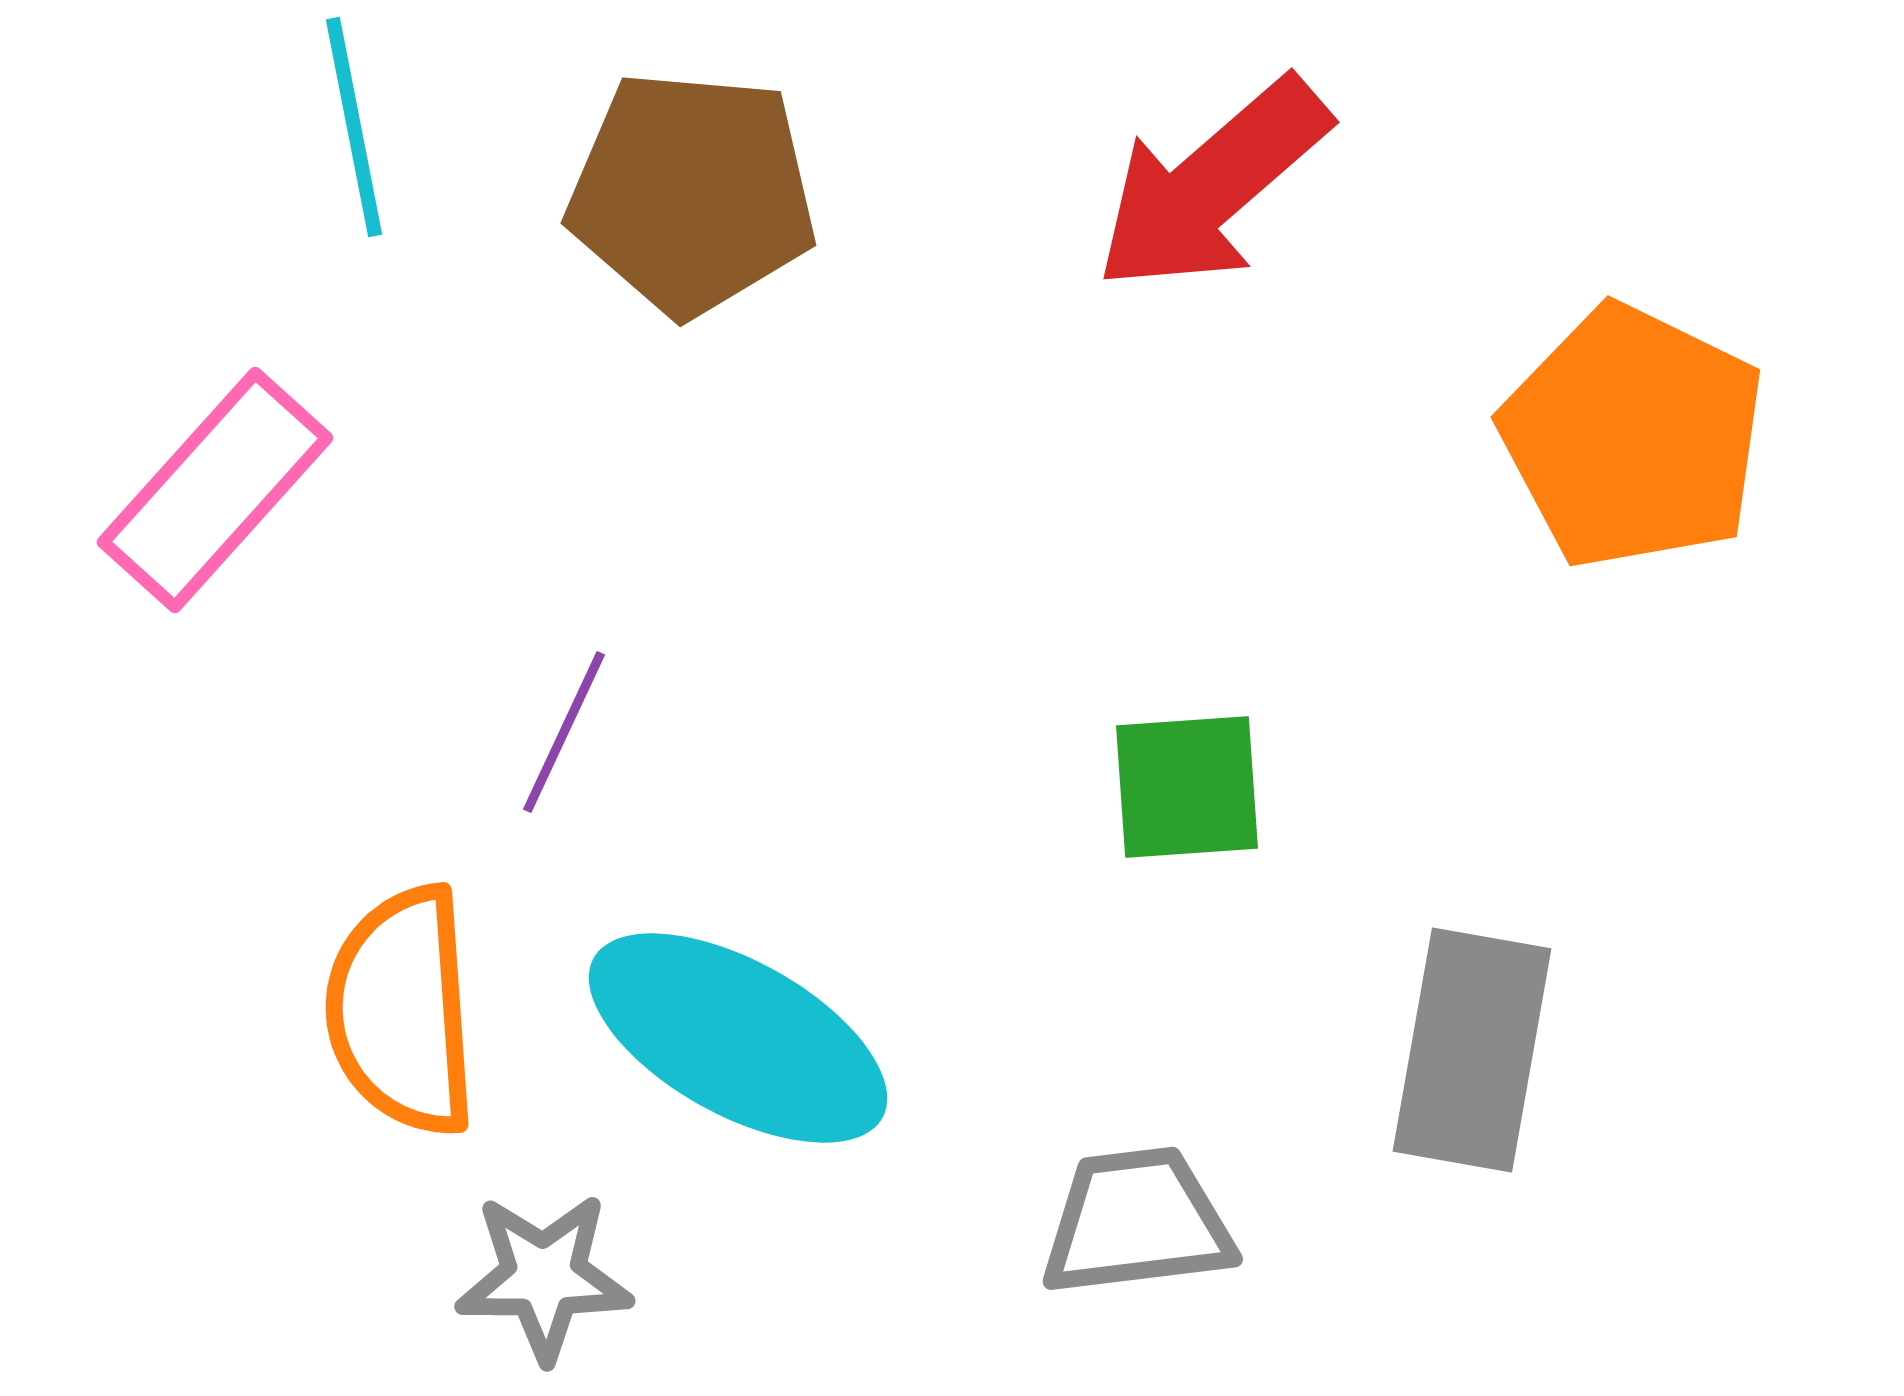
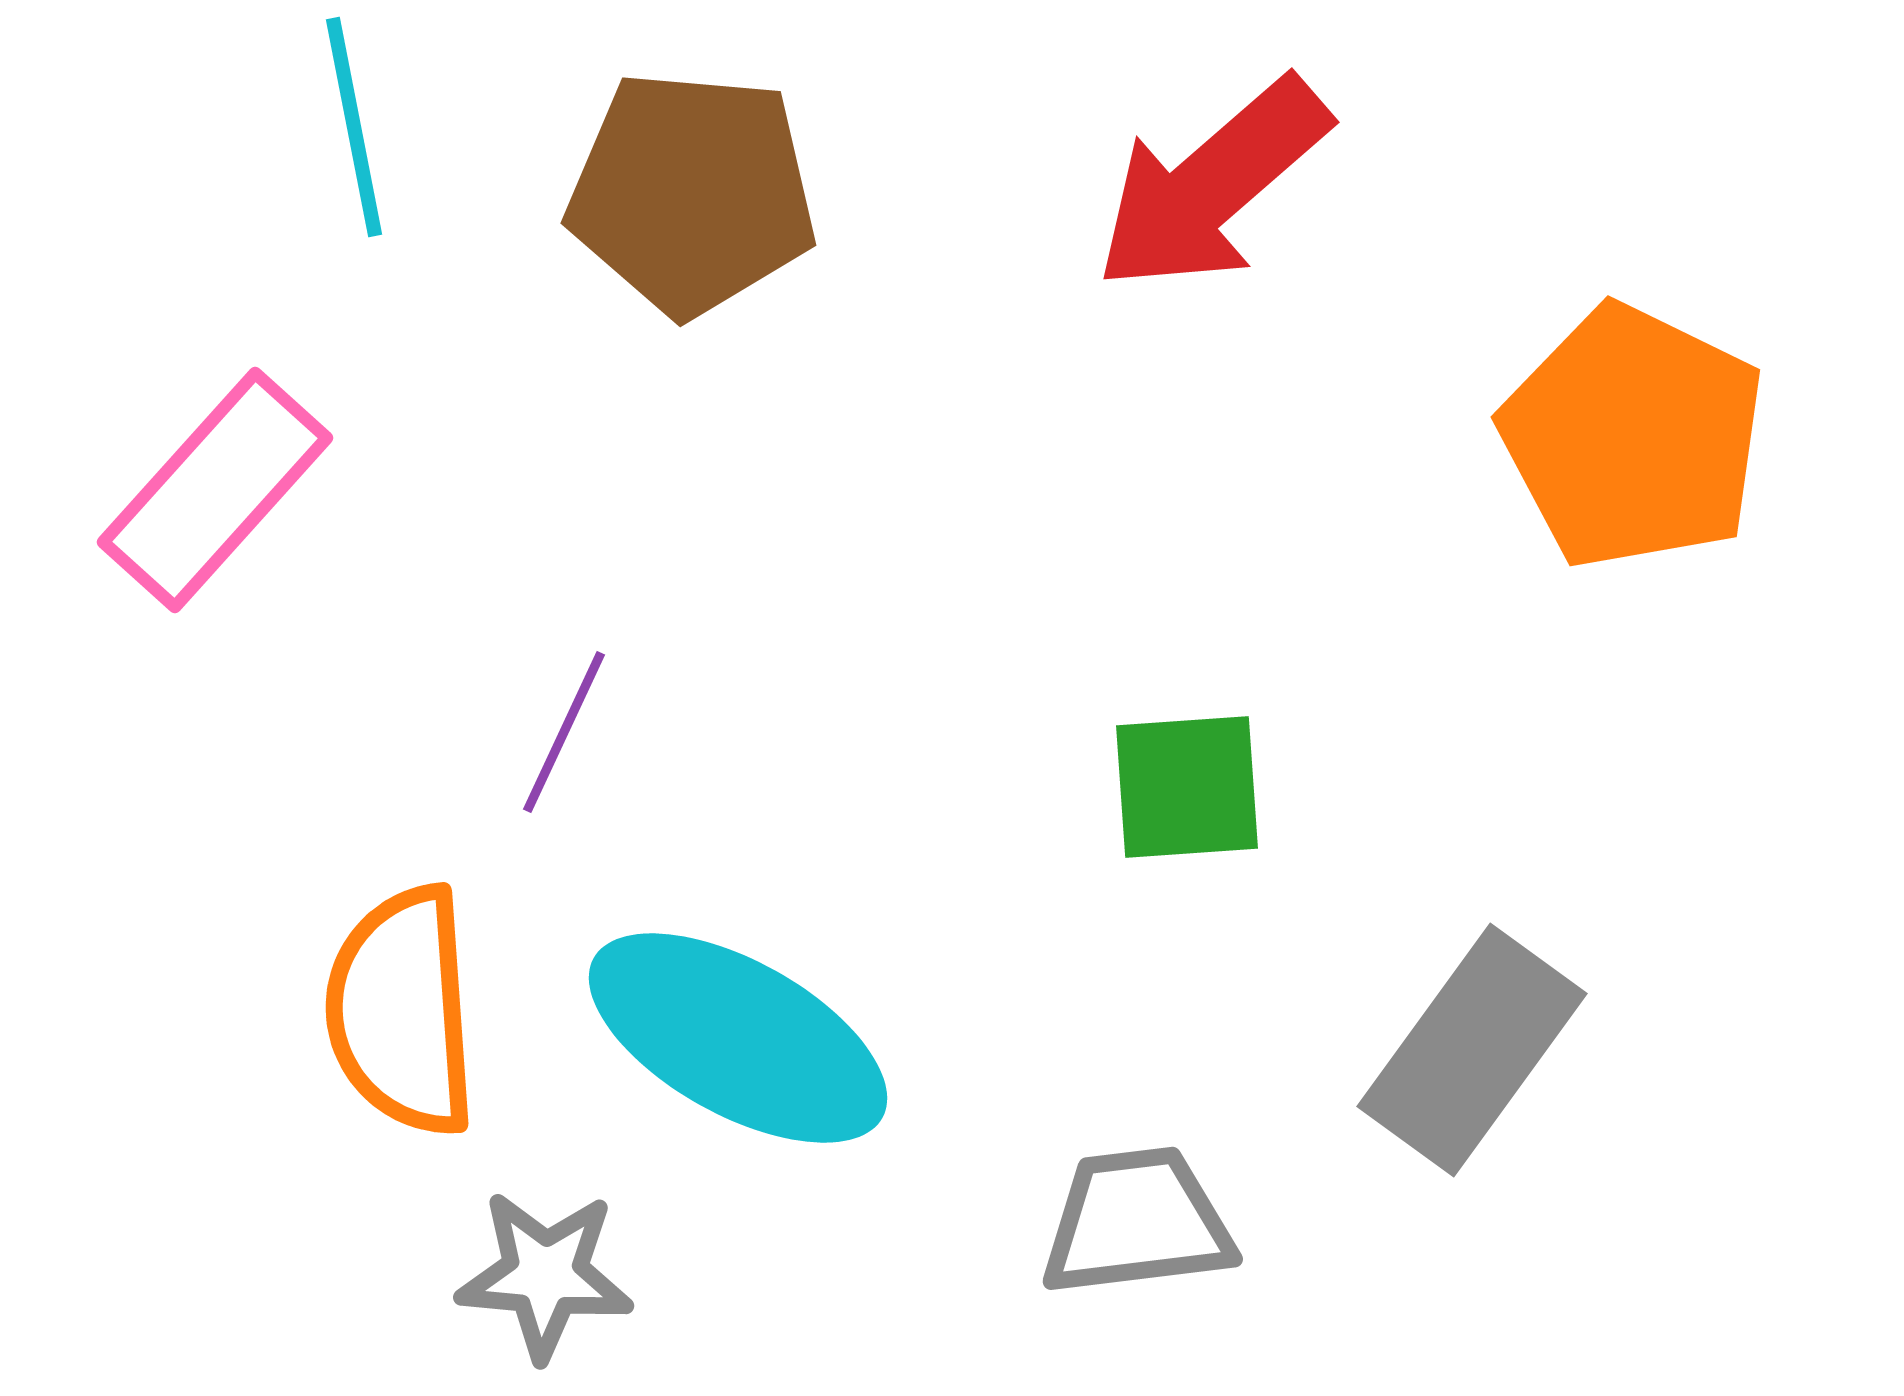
gray rectangle: rotated 26 degrees clockwise
gray star: moved 1 px right, 2 px up; rotated 5 degrees clockwise
